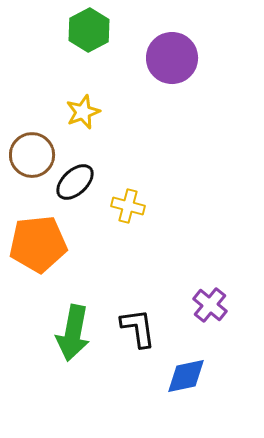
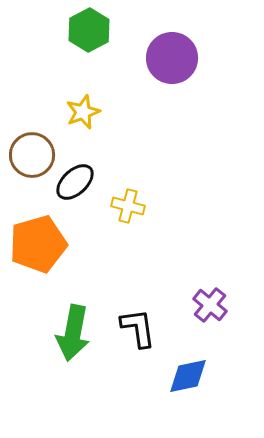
orange pentagon: rotated 10 degrees counterclockwise
blue diamond: moved 2 px right
